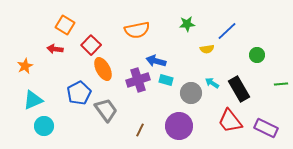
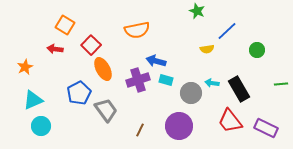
green star: moved 10 px right, 13 px up; rotated 28 degrees clockwise
green circle: moved 5 px up
orange star: moved 1 px down
cyan arrow: rotated 24 degrees counterclockwise
cyan circle: moved 3 px left
